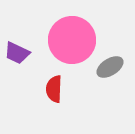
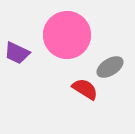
pink circle: moved 5 px left, 5 px up
red semicircle: moved 31 px right; rotated 120 degrees clockwise
